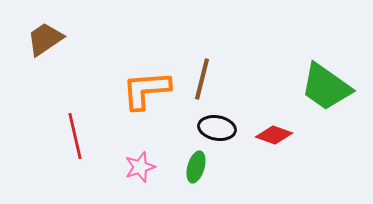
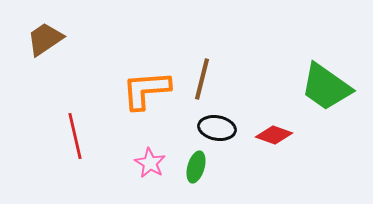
pink star: moved 10 px right, 4 px up; rotated 24 degrees counterclockwise
